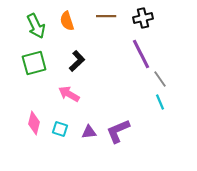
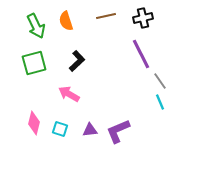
brown line: rotated 12 degrees counterclockwise
orange semicircle: moved 1 px left
gray line: moved 2 px down
purple triangle: moved 1 px right, 2 px up
